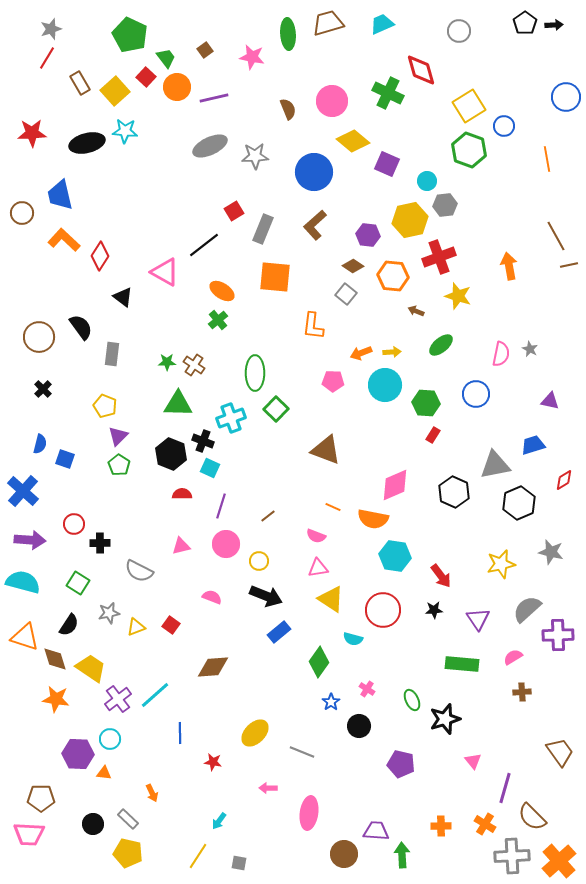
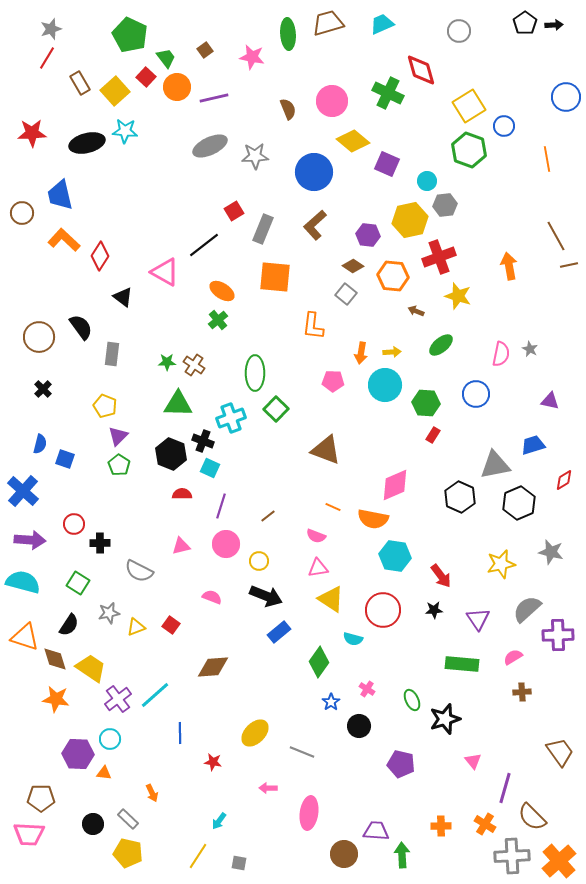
orange arrow at (361, 353): rotated 60 degrees counterclockwise
black hexagon at (454, 492): moved 6 px right, 5 px down
